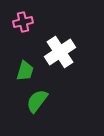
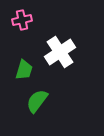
pink cross: moved 1 px left, 2 px up
green trapezoid: moved 1 px left, 1 px up
